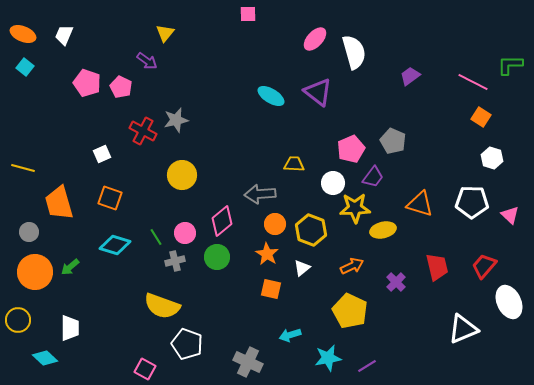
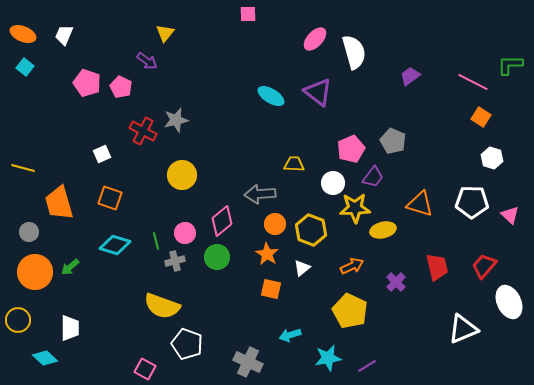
green line at (156, 237): moved 4 px down; rotated 18 degrees clockwise
